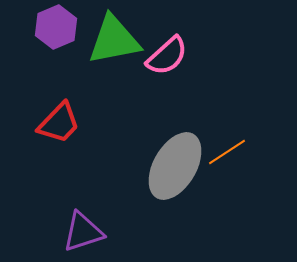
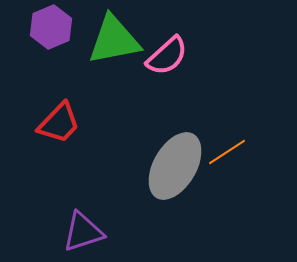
purple hexagon: moved 5 px left
